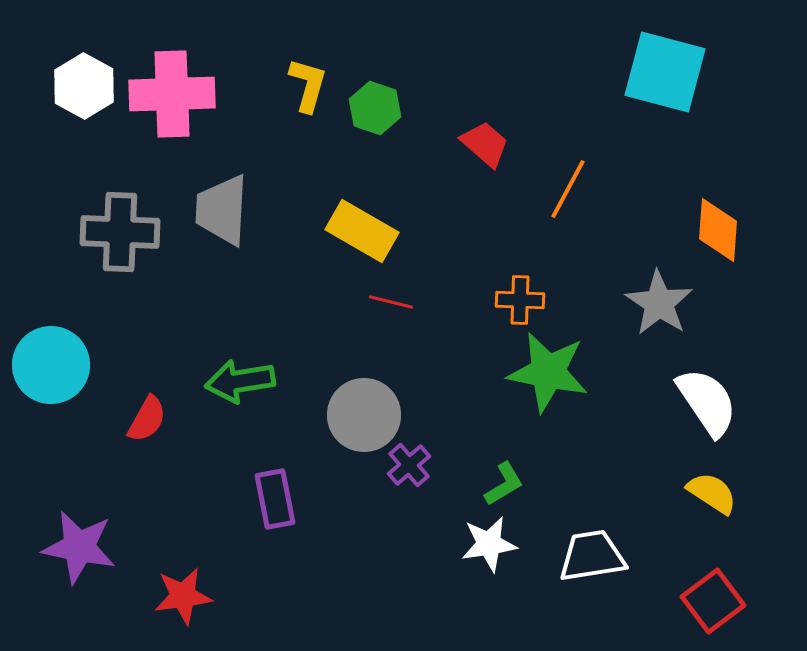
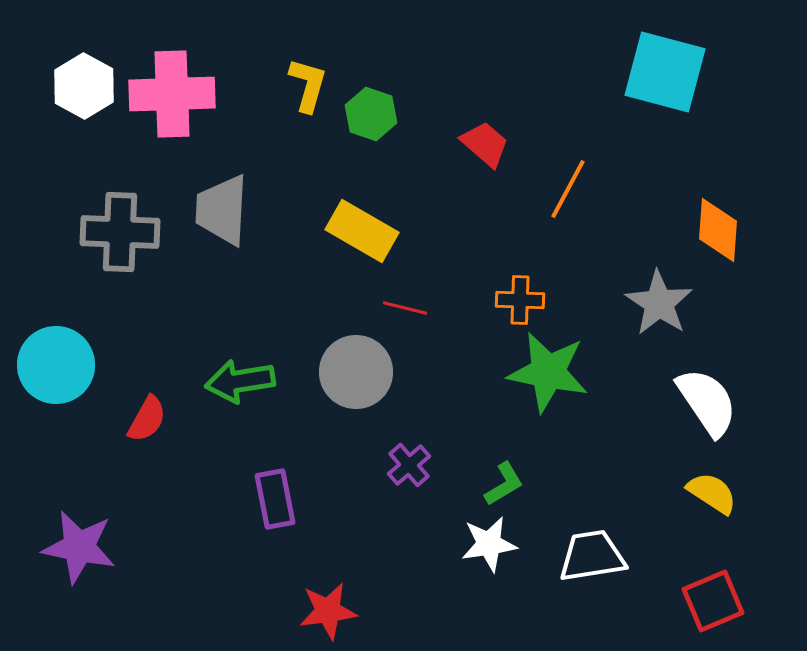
green hexagon: moved 4 px left, 6 px down
red line: moved 14 px right, 6 px down
cyan circle: moved 5 px right
gray circle: moved 8 px left, 43 px up
red star: moved 145 px right, 15 px down
red square: rotated 14 degrees clockwise
